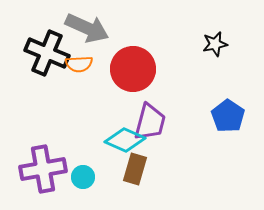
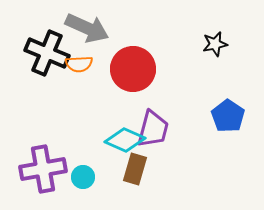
purple trapezoid: moved 3 px right, 7 px down
